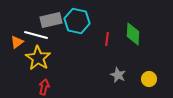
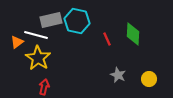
red line: rotated 32 degrees counterclockwise
